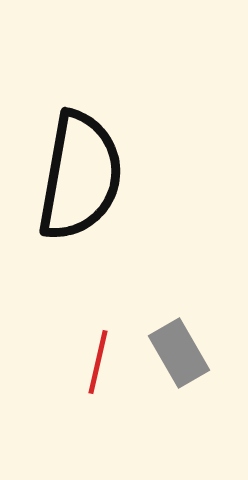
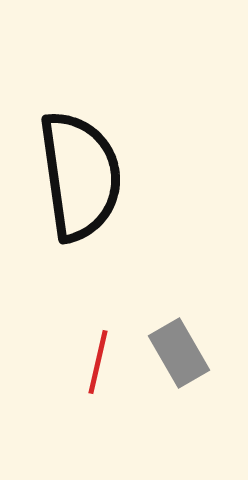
black semicircle: rotated 18 degrees counterclockwise
